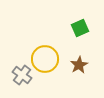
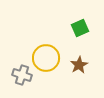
yellow circle: moved 1 px right, 1 px up
gray cross: rotated 18 degrees counterclockwise
